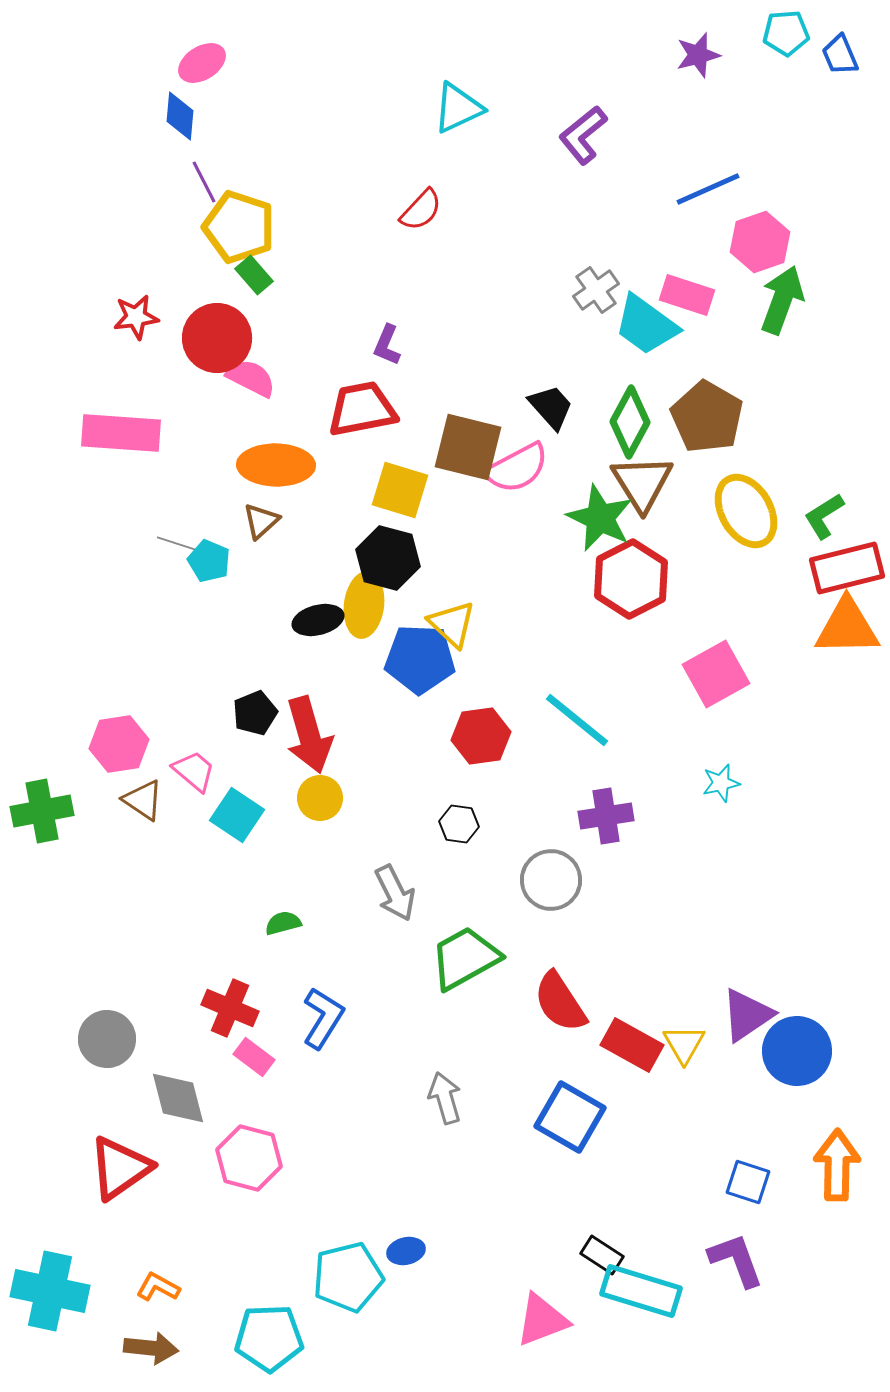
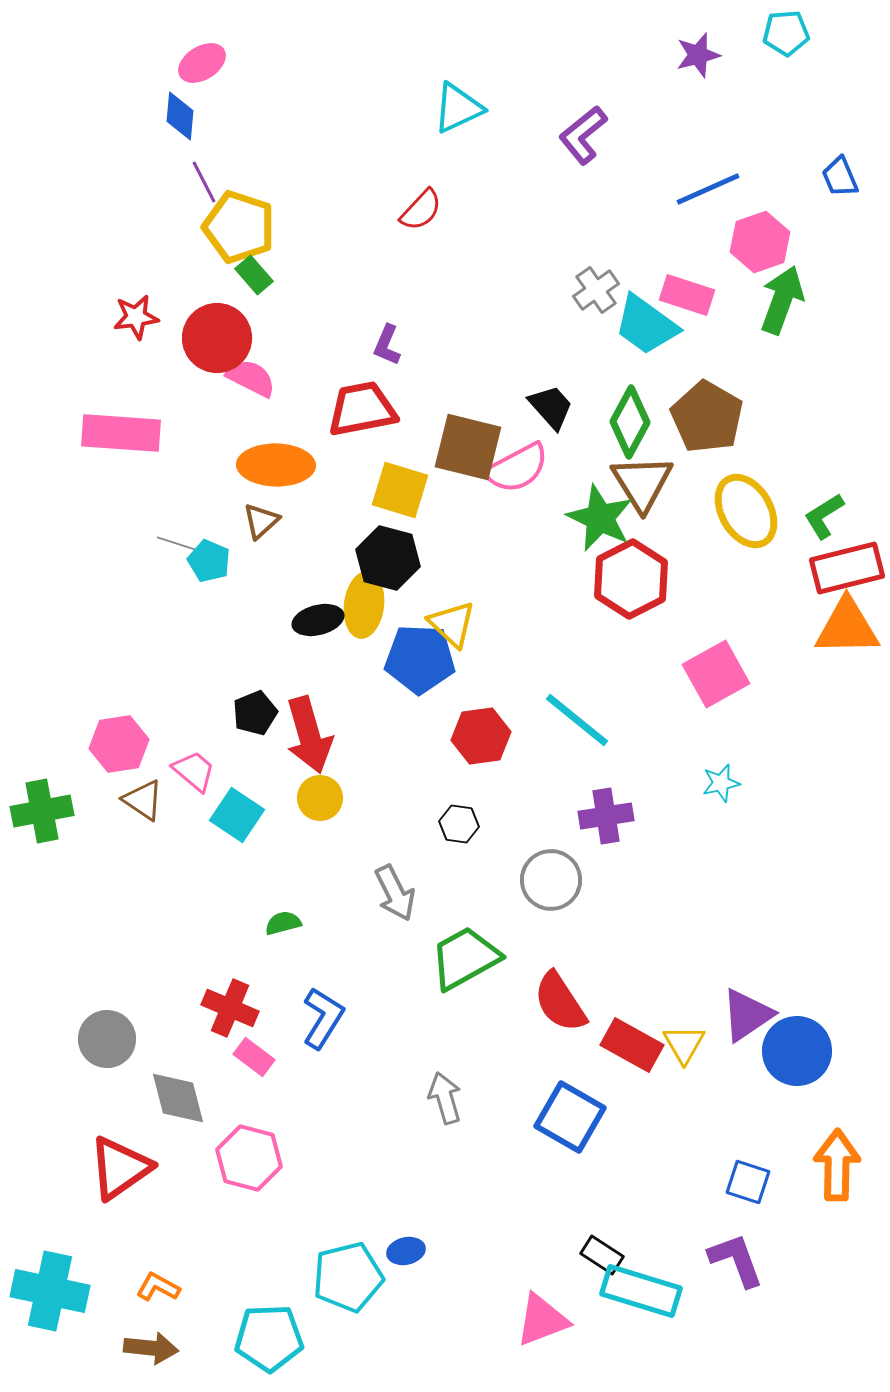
blue trapezoid at (840, 55): moved 122 px down
